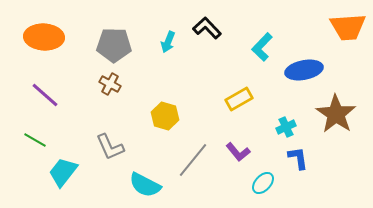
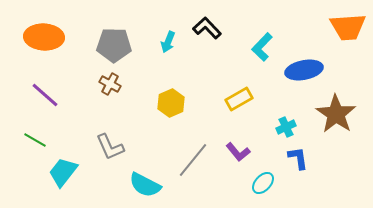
yellow hexagon: moved 6 px right, 13 px up; rotated 20 degrees clockwise
